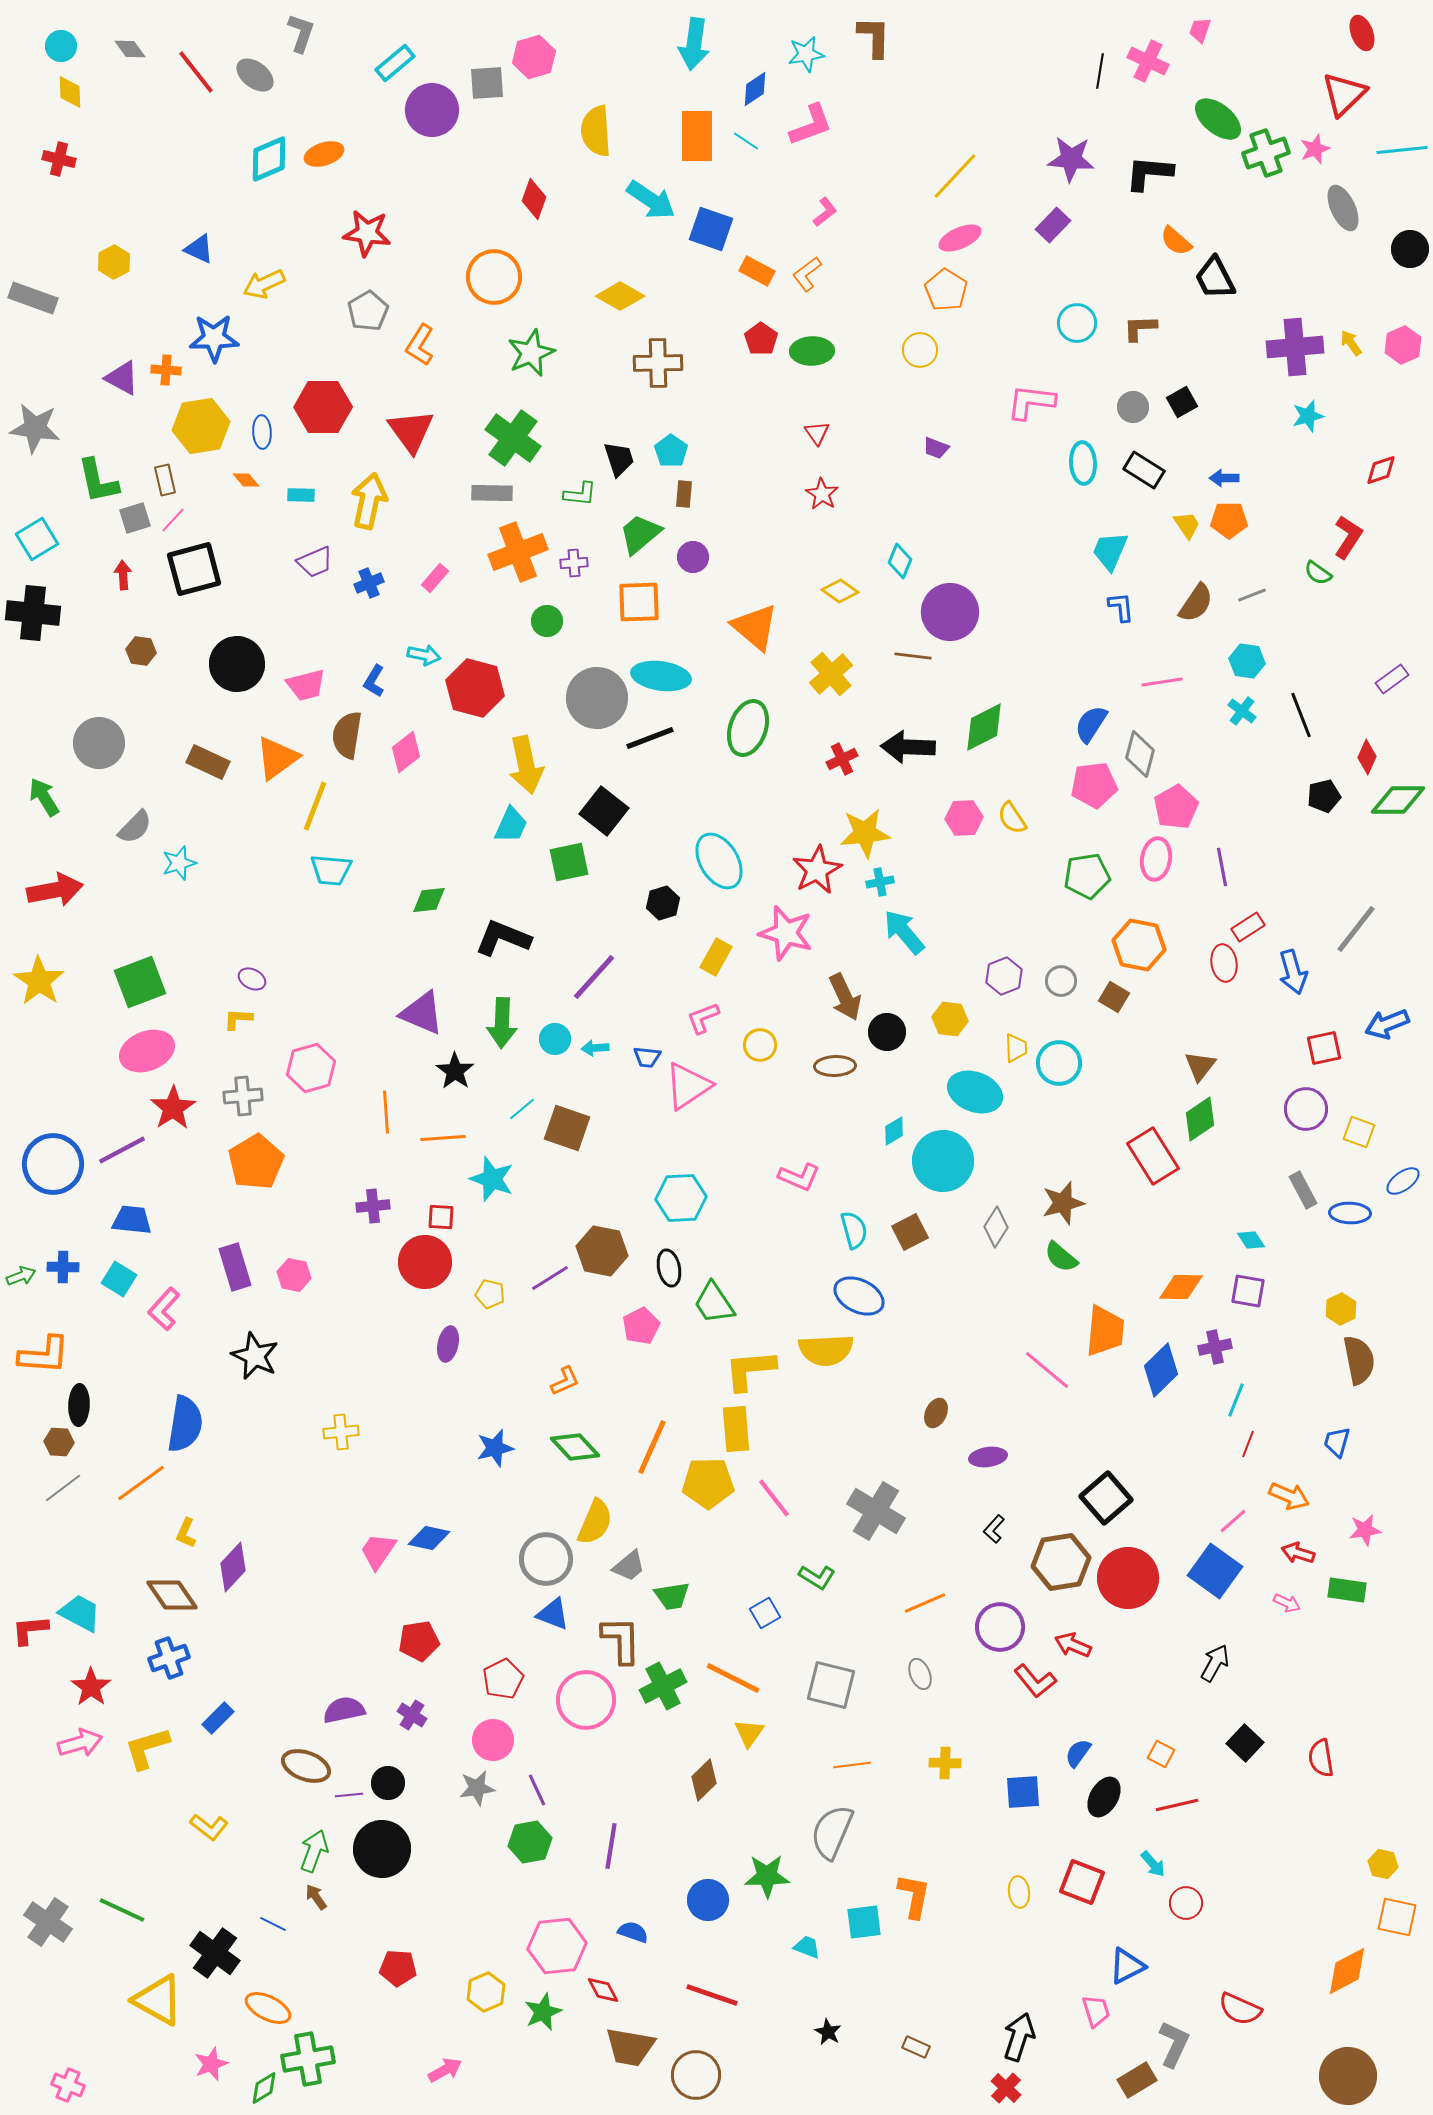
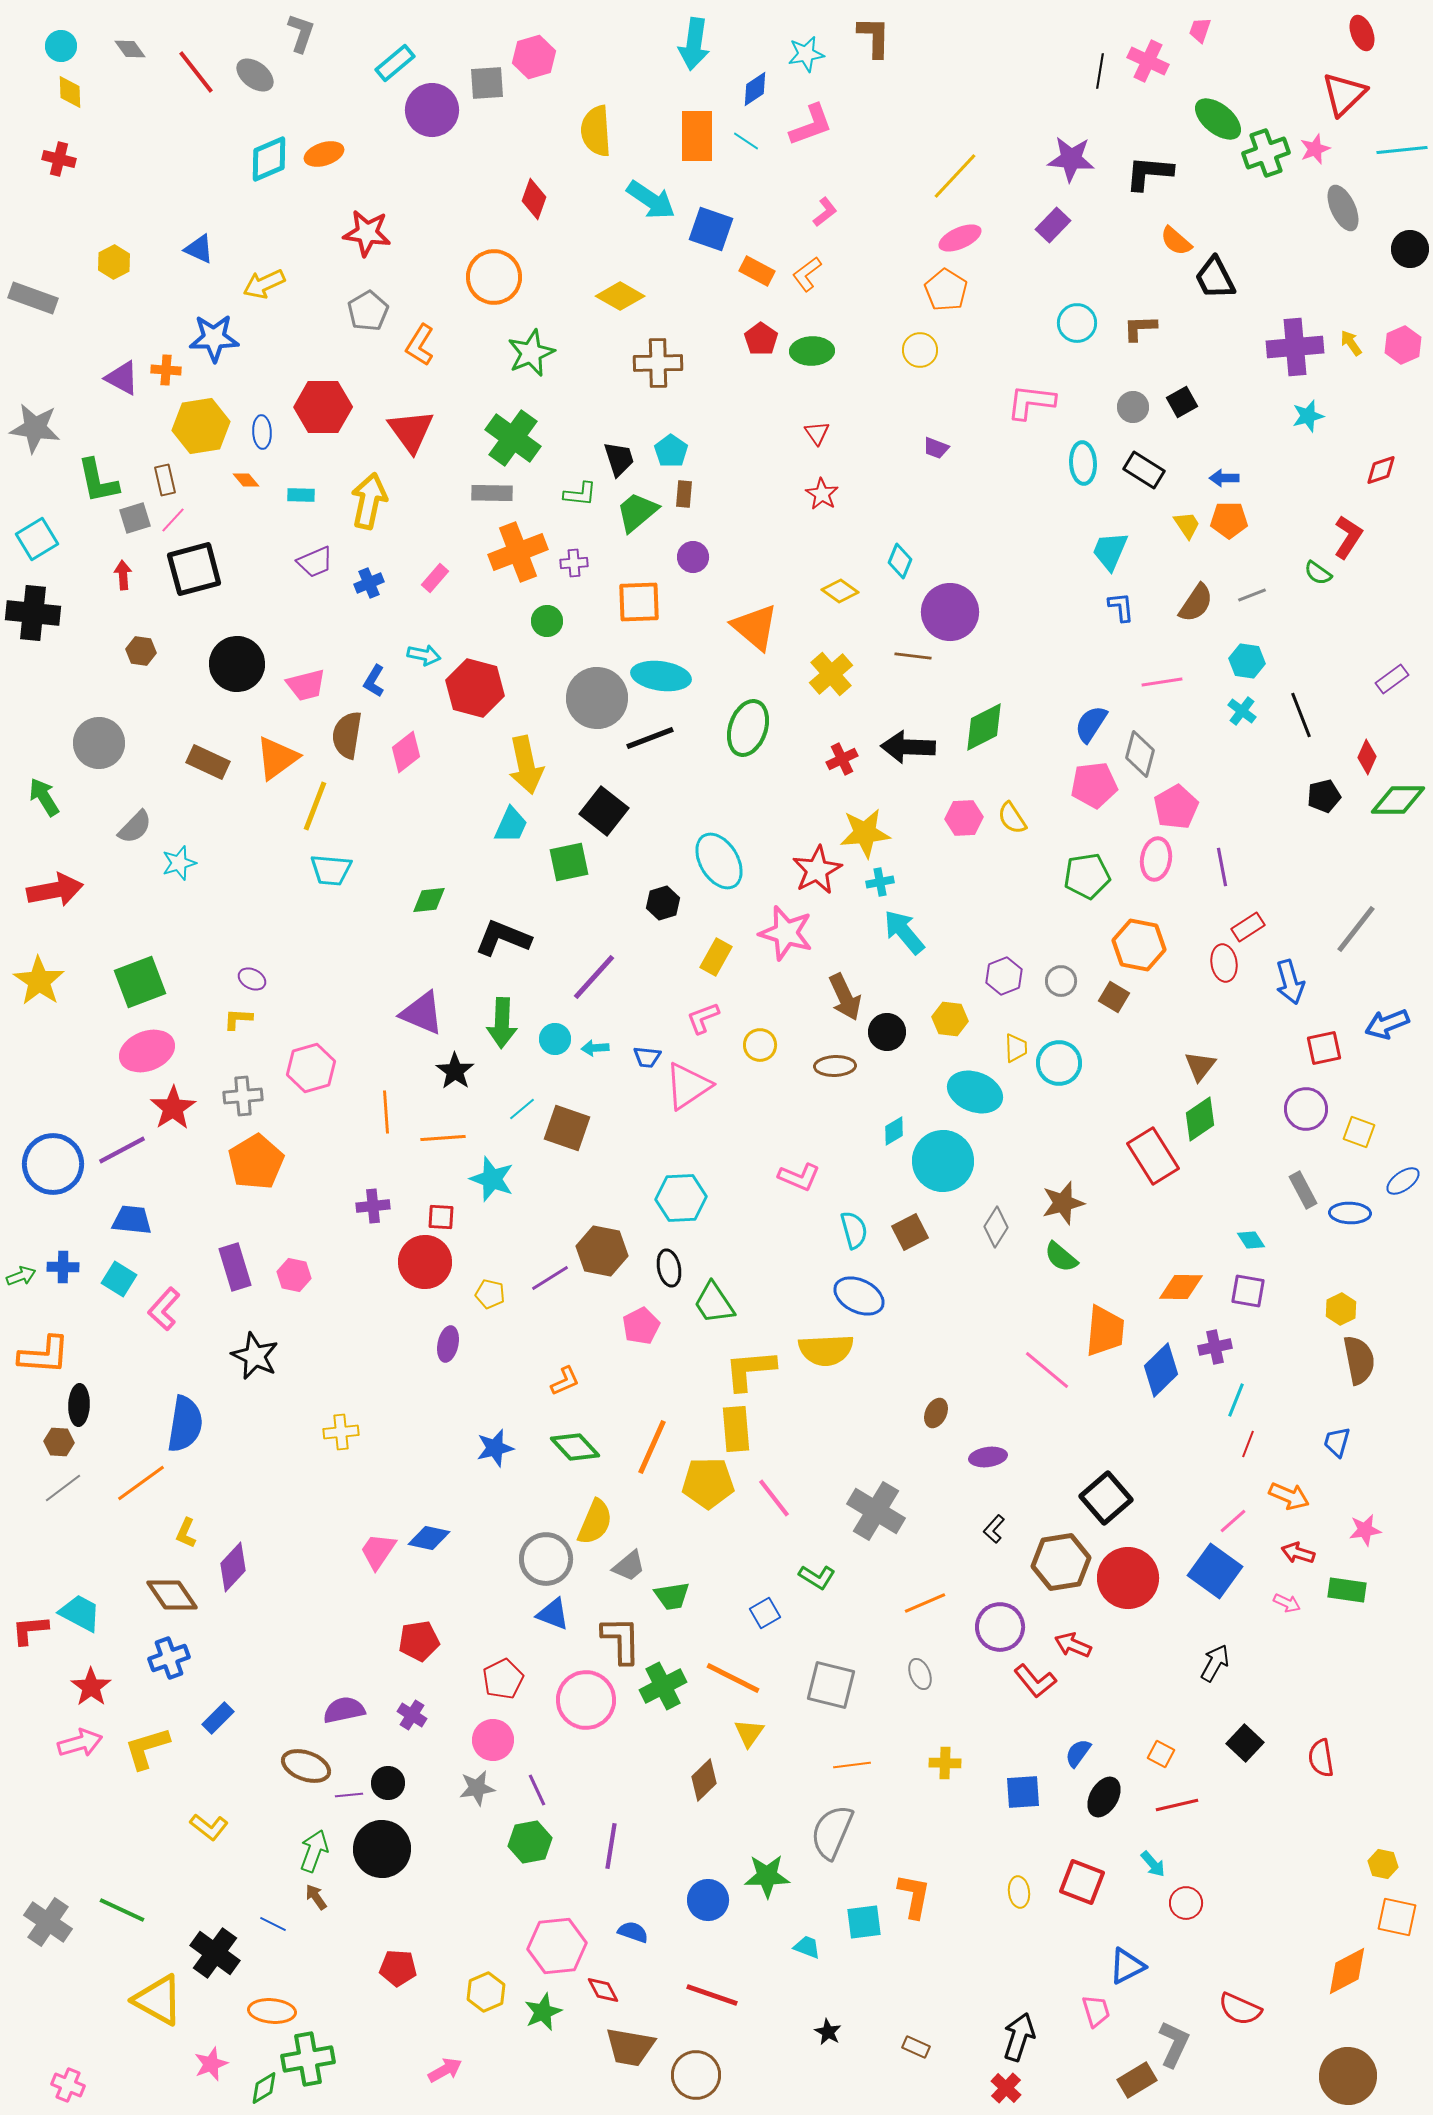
green trapezoid at (640, 534): moved 3 px left, 22 px up
blue arrow at (1293, 972): moved 3 px left, 10 px down
orange ellipse at (268, 2008): moved 4 px right, 3 px down; rotated 21 degrees counterclockwise
